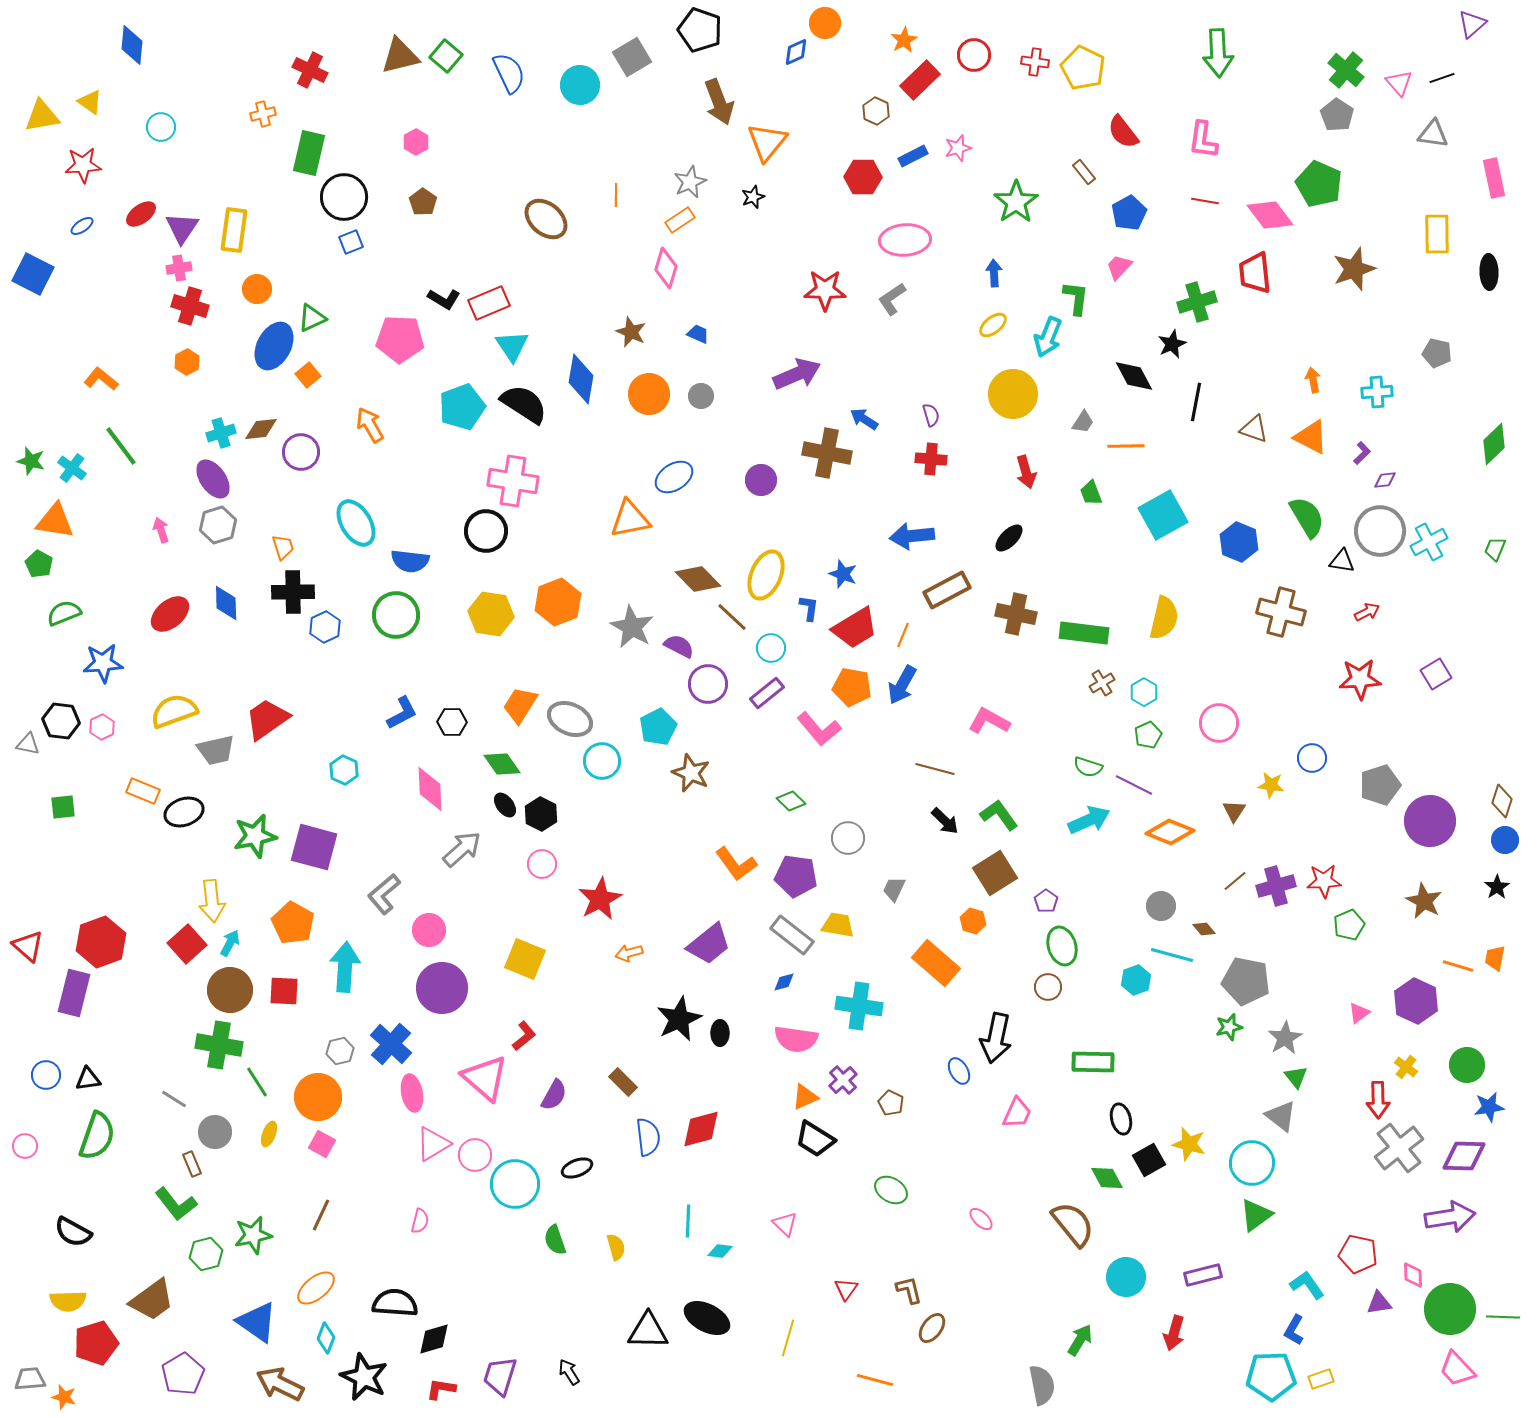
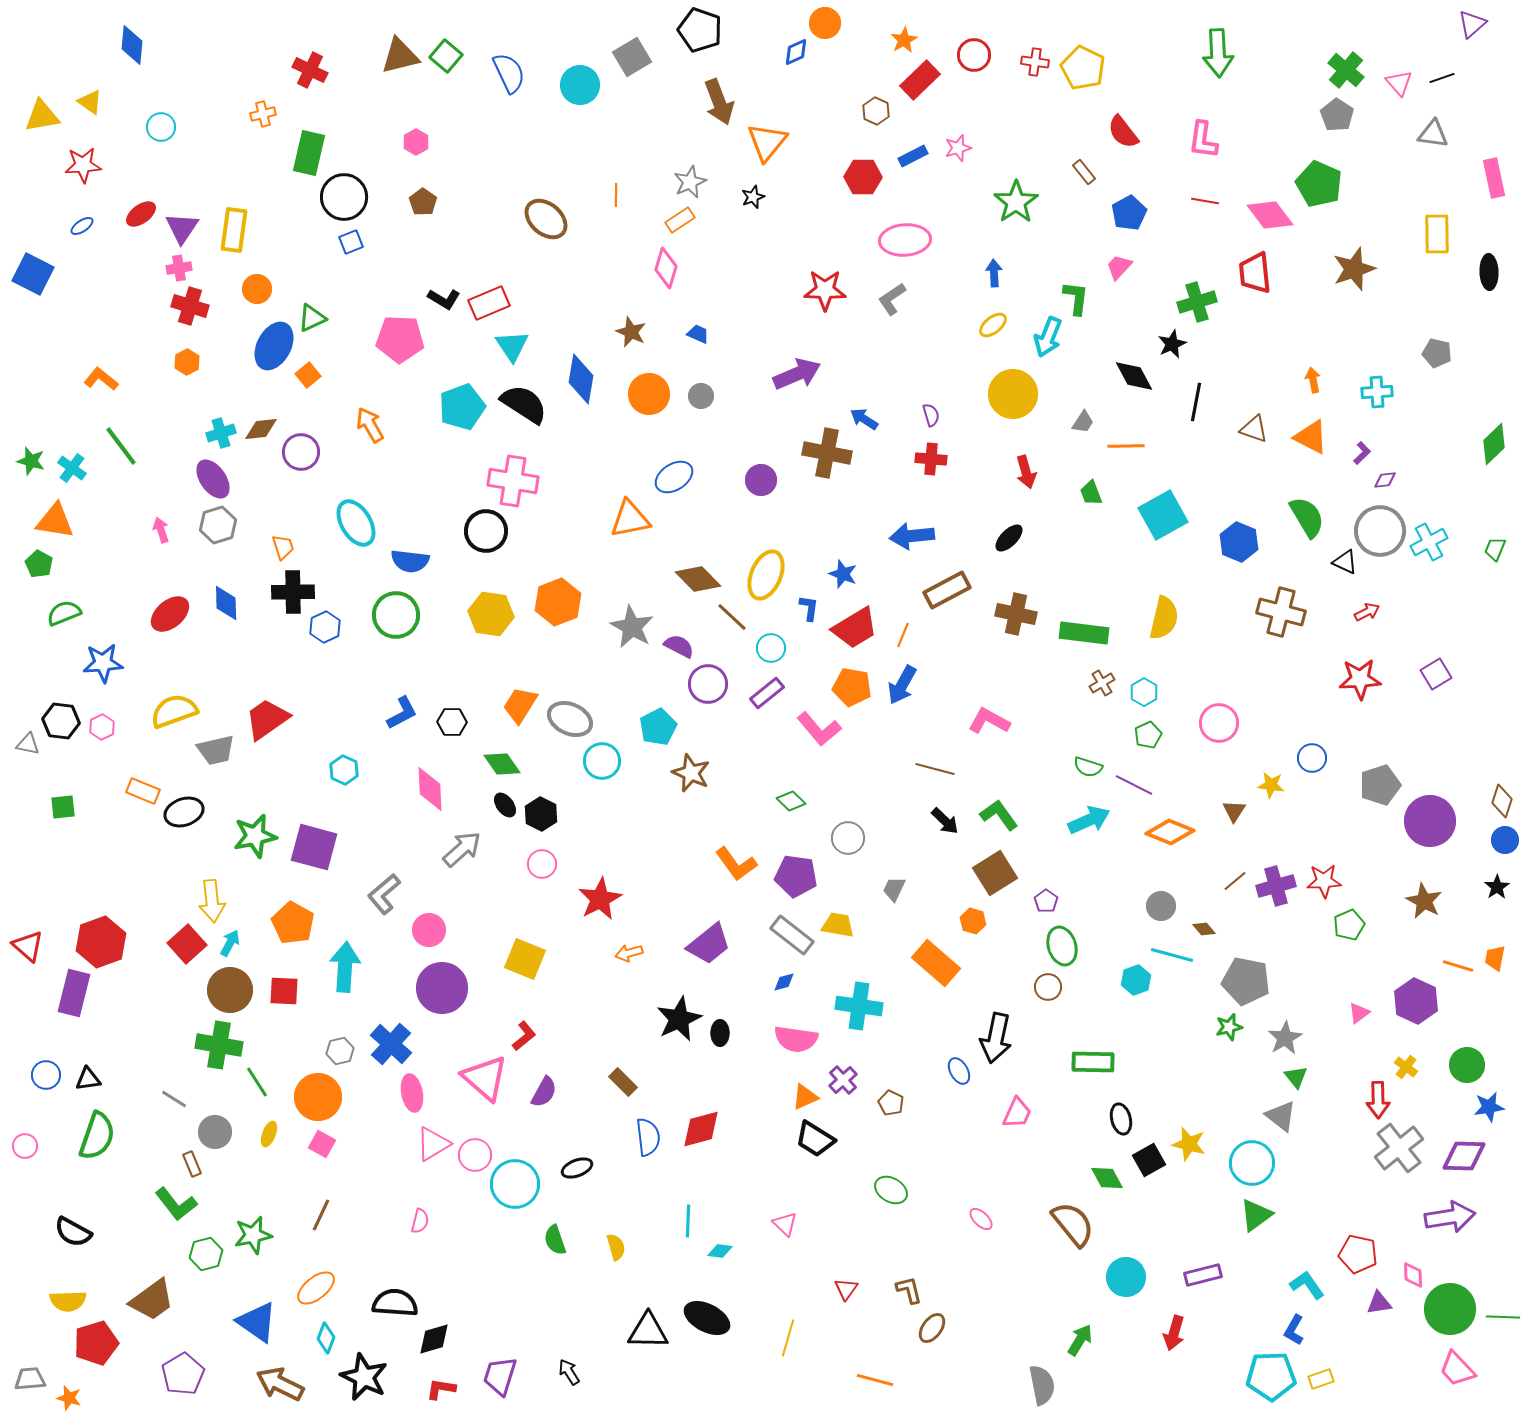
black triangle at (1342, 561): moved 3 px right, 1 px down; rotated 16 degrees clockwise
purple semicircle at (554, 1095): moved 10 px left, 3 px up
orange star at (64, 1397): moved 5 px right, 1 px down
